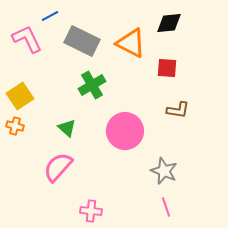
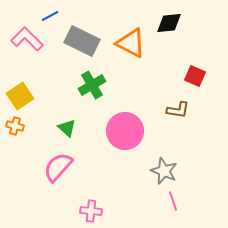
pink L-shape: rotated 20 degrees counterclockwise
red square: moved 28 px right, 8 px down; rotated 20 degrees clockwise
pink line: moved 7 px right, 6 px up
